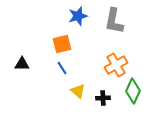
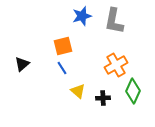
blue star: moved 4 px right
orange square: moved 1 px right, 2 px down
black triangle: rotated 42 degrees counterclockwise
